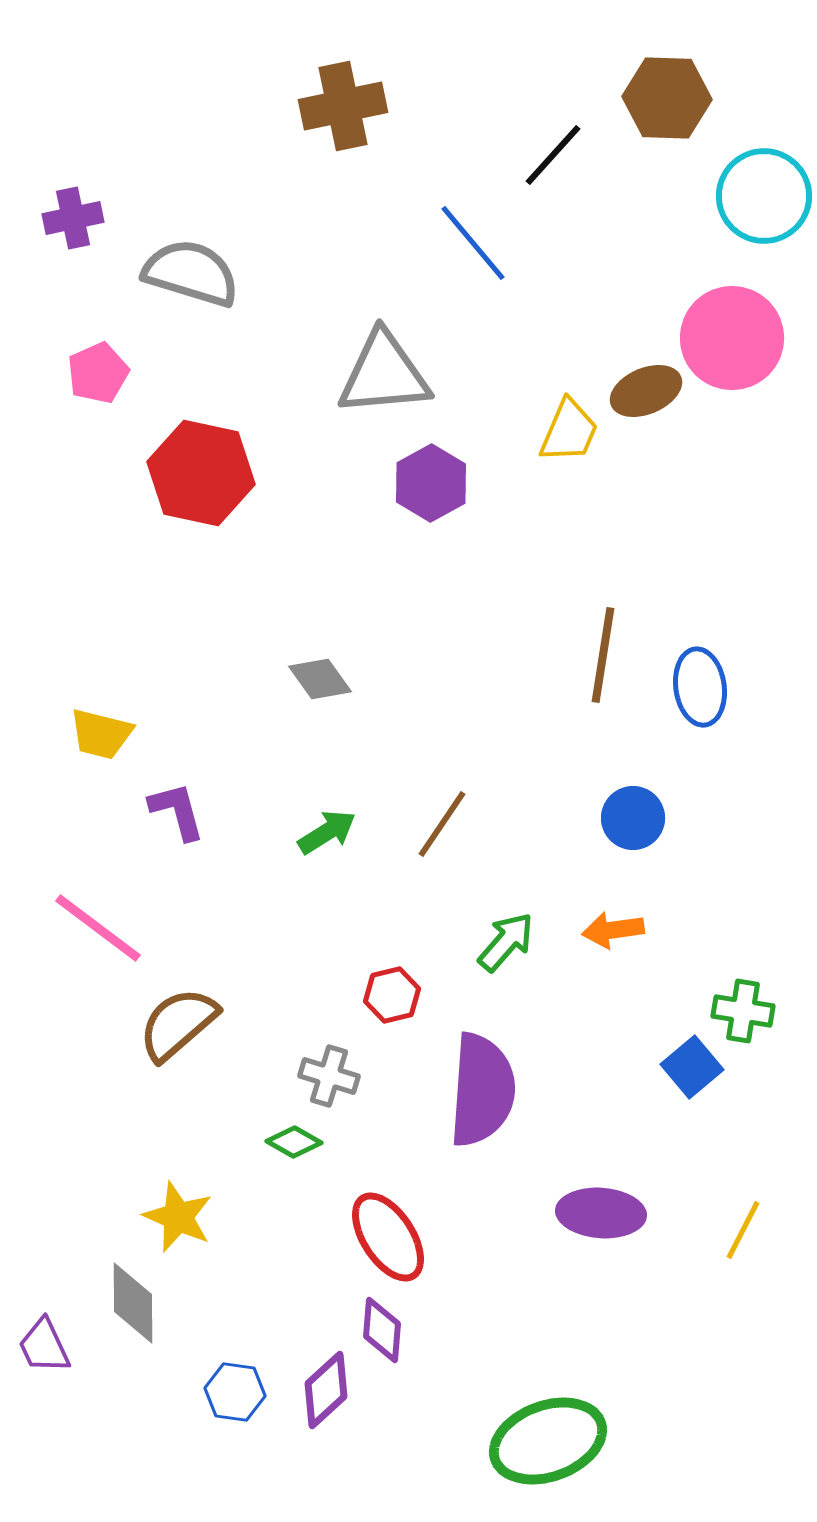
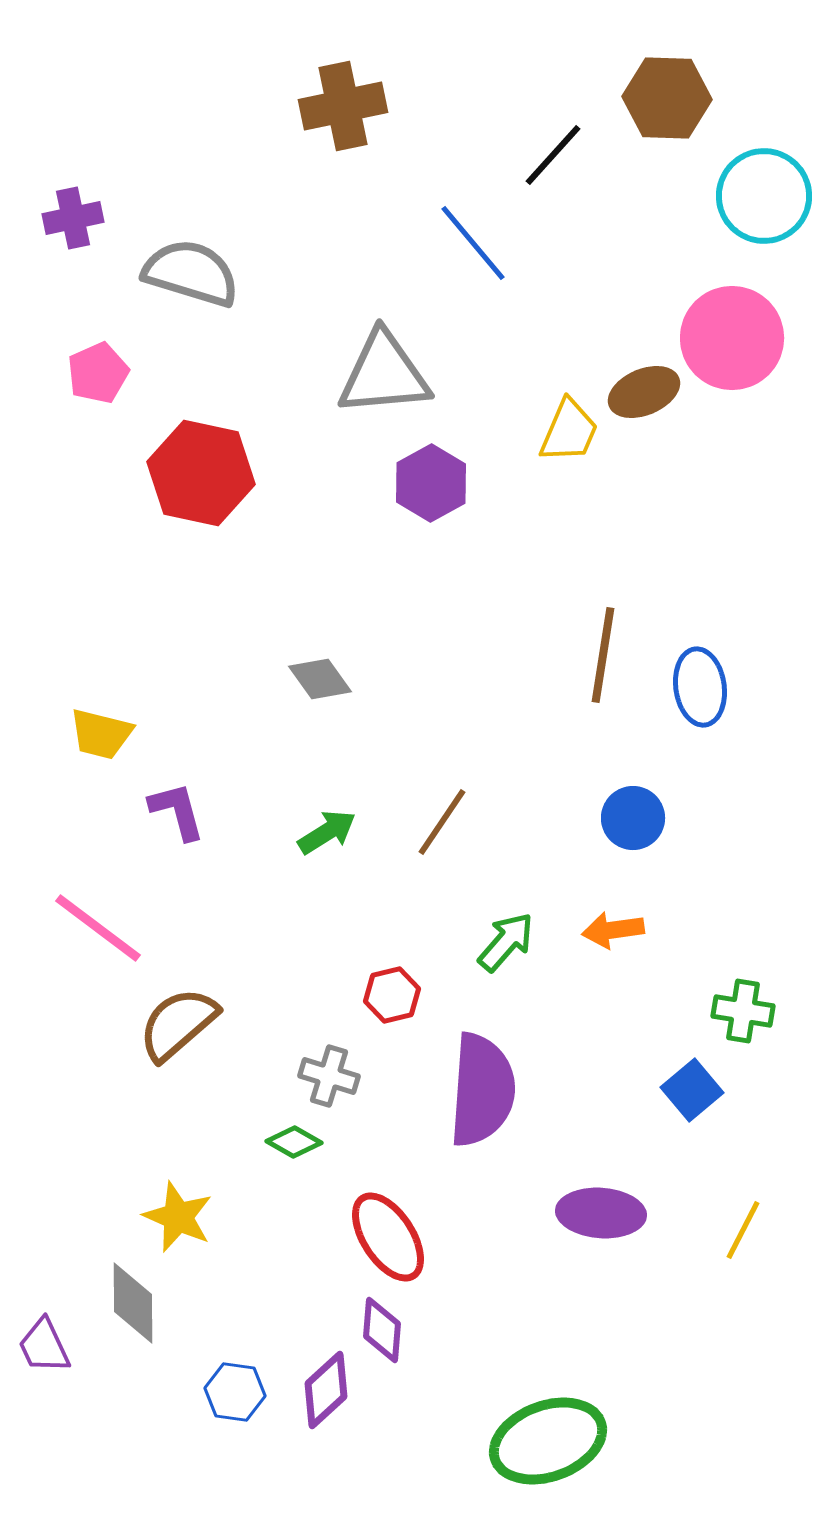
brown ellipse at (646, 391): moved 2 px left, 1 px down
brown line at (442, 824): moved 2 px up
blue square at (692, 1067): moved 23 px down
